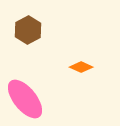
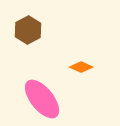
pink ellipse: moved 17 px right
